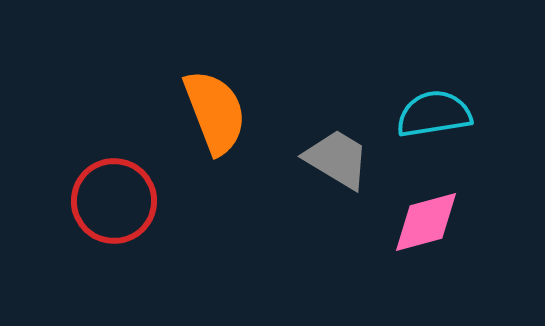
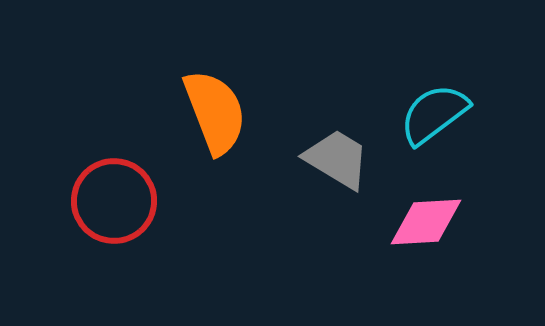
cyan semicircle: rotated 28 degrees counterclockwise
pink diamond: rotated 12 degrees clockwise
